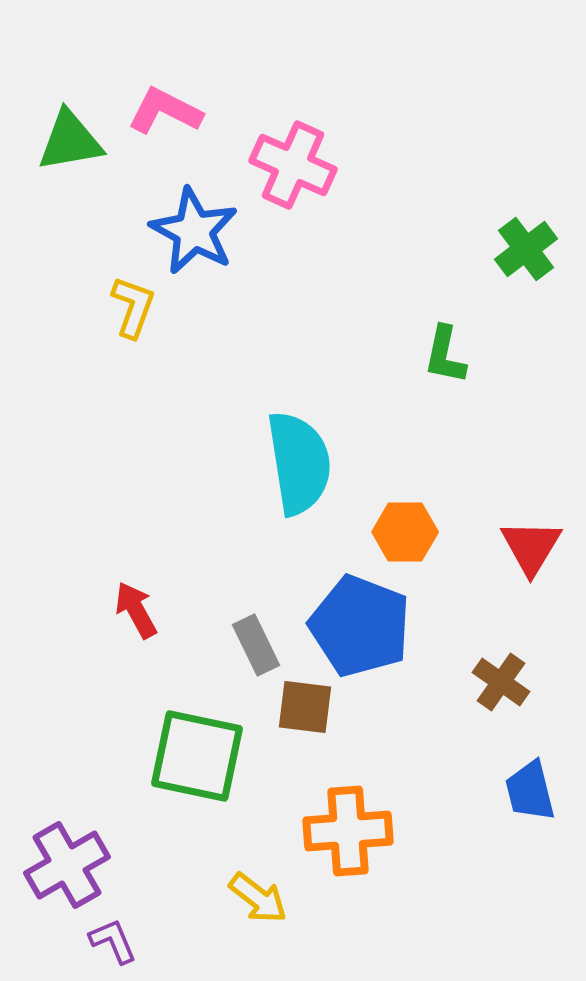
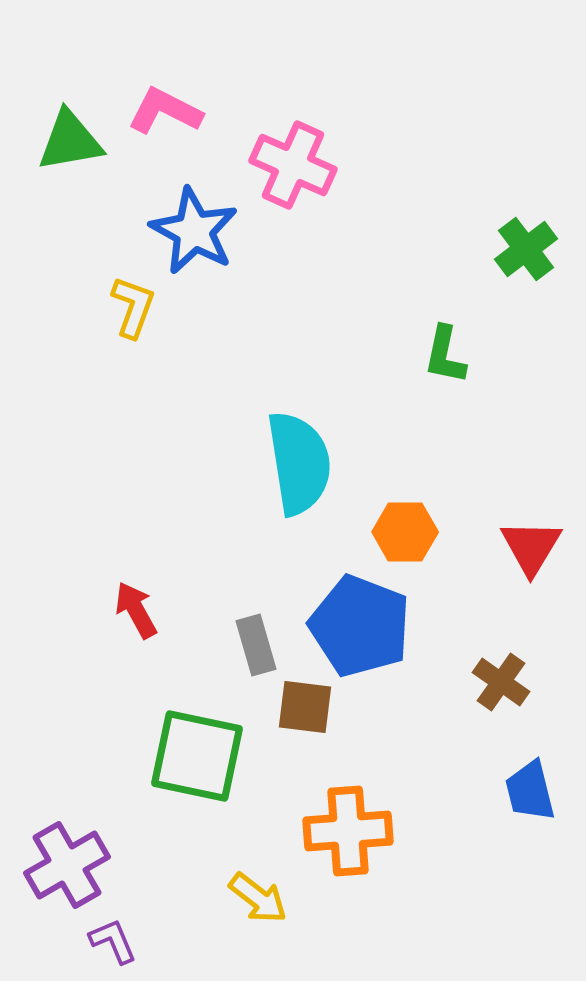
gray rectangle: rotated 10 degrees clockwise
